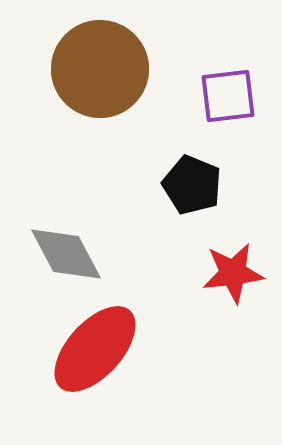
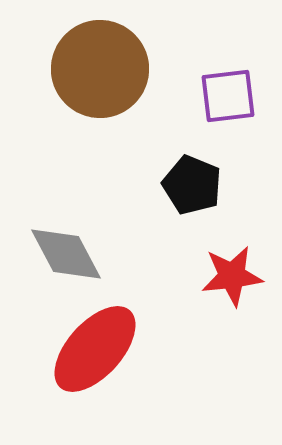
red star: moved 1 px left, 3 px down
